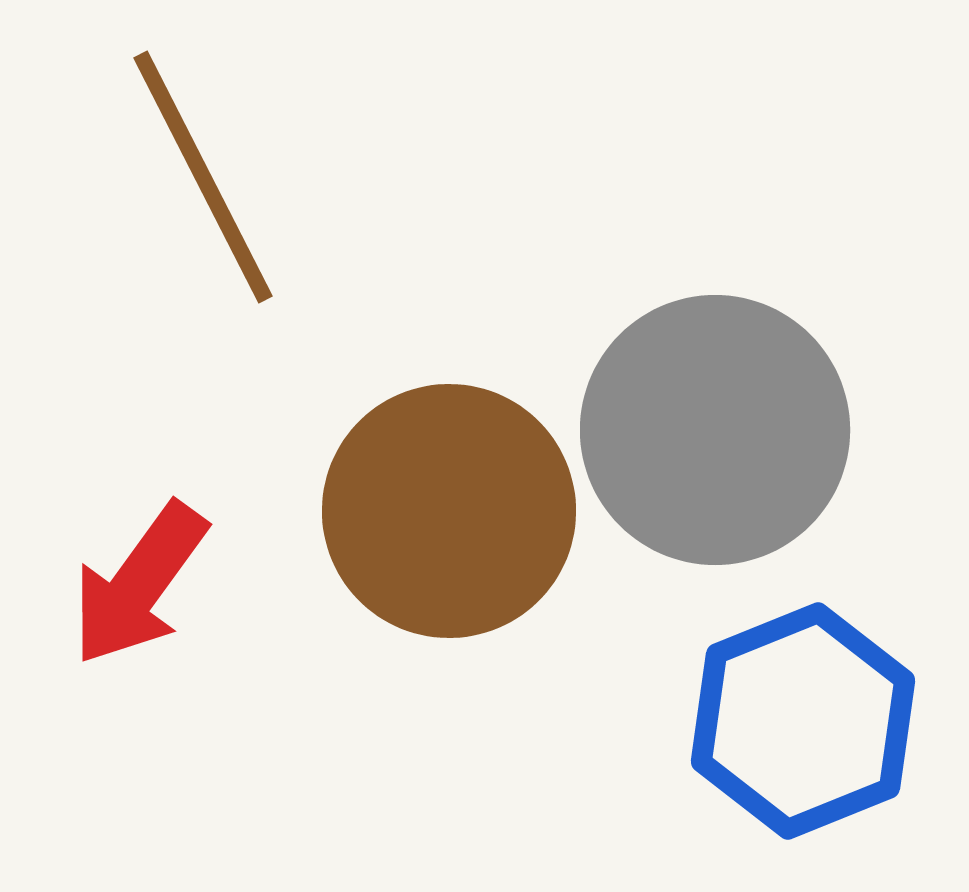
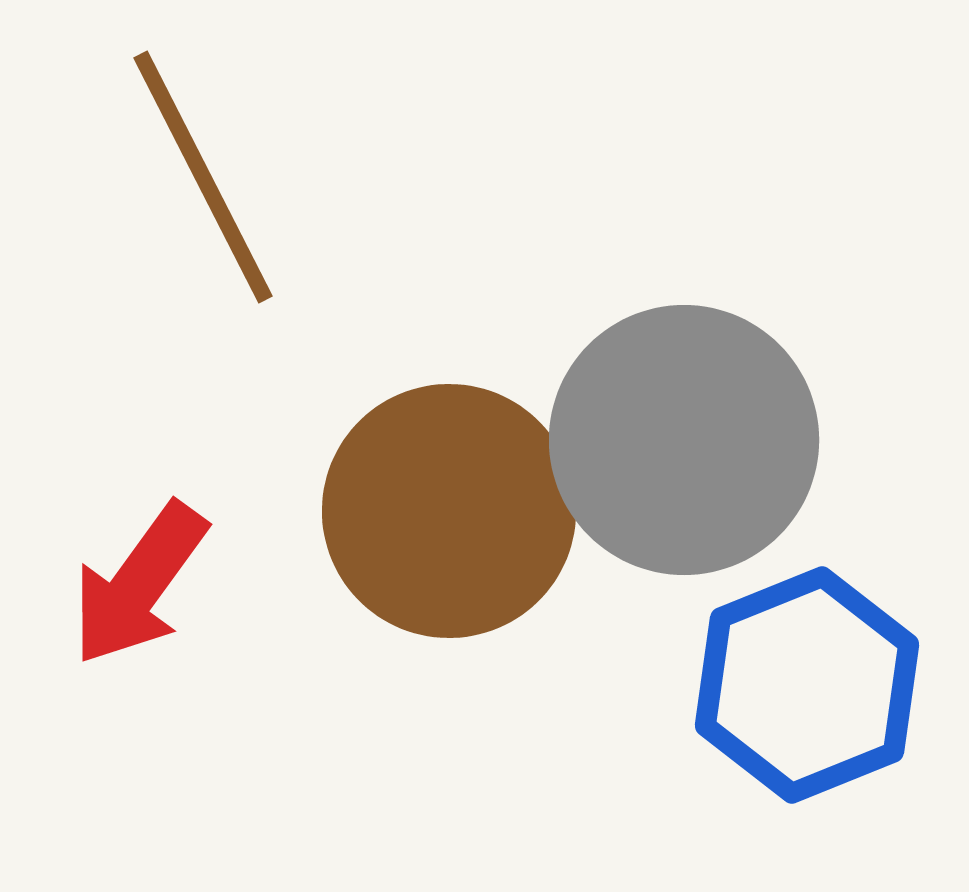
gray circle: moved 31 px left, 10 px down
blue hexagon: moved 4 px right, 36 px up
